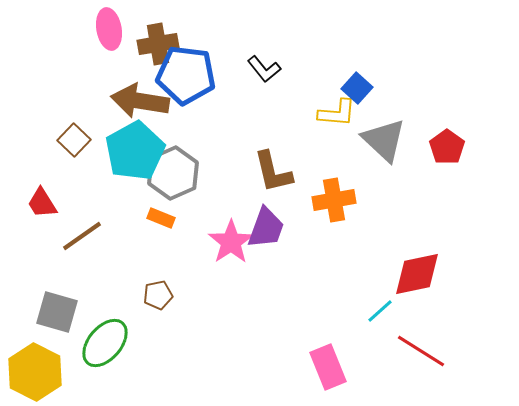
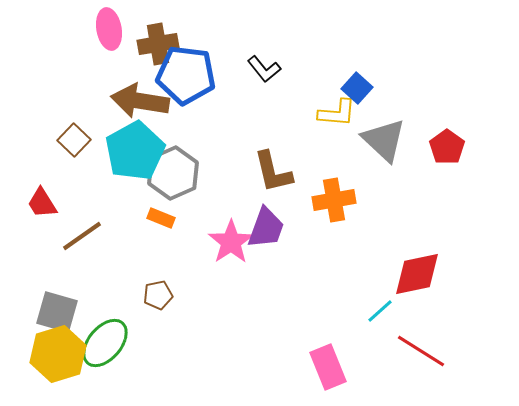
yellow hexagon: moved 23 px right, 18 px up; rotated 16 degrees clockwise
